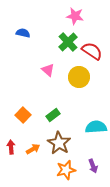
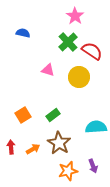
pink star: rotated 24 degrees clockwise
pink triangle: rotated 24 degrees counterclockwise
orange square: rotated 14 degrees clockwise
orange star: moved 2 px right, 1 px down
